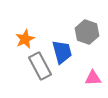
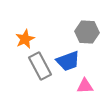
gray hexagon: rotated 15 degrees counterclockwise
blue trapezoid: moved 6 px right, 9 px down; rotated 85 degrees clockwise
pink triangle: moved 8 px left, 8 px down
